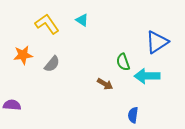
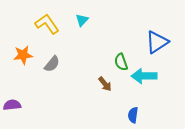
cyan triangle: rotated 40 degrees clockwise
green semicircle: moved 2 px left
cyan arrow: moved 3 px left
brown arrow: rotated 21 degrees clockwise
purple semicircle: rotated 12 degrees counterclockwise
